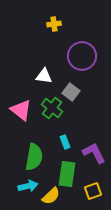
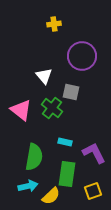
white triangle: rotated 42 degrees clockwise
gray square: rotated 24 degrees counterclockwise
cyan rectangle: rotated 56 degrees counterclockwise
